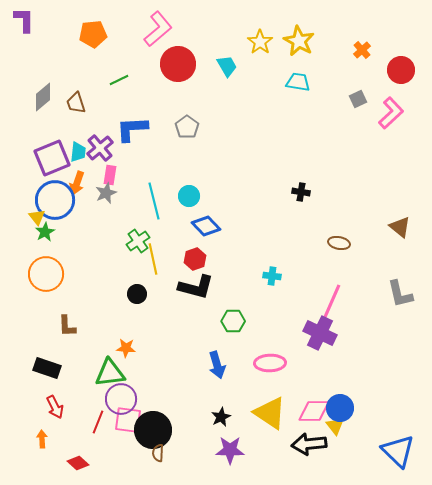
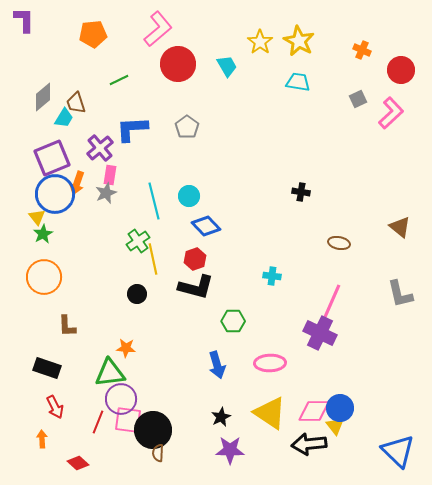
orange cross at (362, 50): rotated 24 degrees counterclockwise
cyan trapezoid at (78, 152): moved 14 px left, 34 px up; rotated 25 degrees clockwise
blue circle at (55, 200): moved 6 px up
green star at (45, 232): moved 2 px left, 2 px down
orange circle at (46, 274): moved 2 px left, 3 px down
